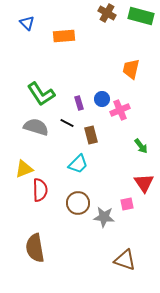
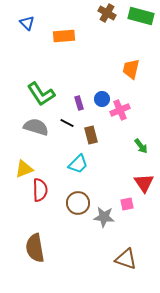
brown triangle: moved 1 px right, 1 px up
